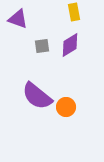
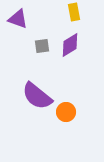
orange circle: moved 5 px down
